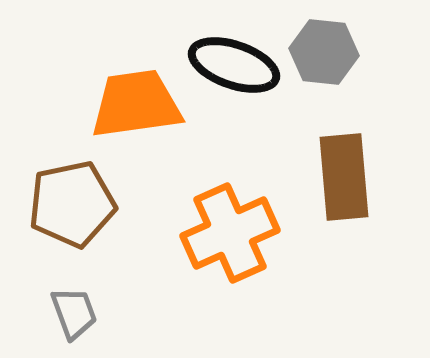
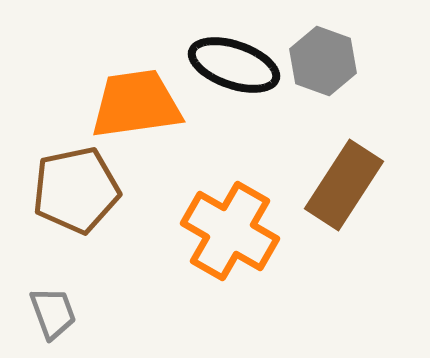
gray hexagon: moved 1 px left, 9 px down; rotated 14 degrees clockwise
brown rectangle: moved 8 px down; rotated 38 degrees clockwise
brown pentagon: moved 4 px right, 14 px up
orange cross: moved 2 px up; rotated 36 degrees counterclockwise
gray trapezoid: moved 21 px left
